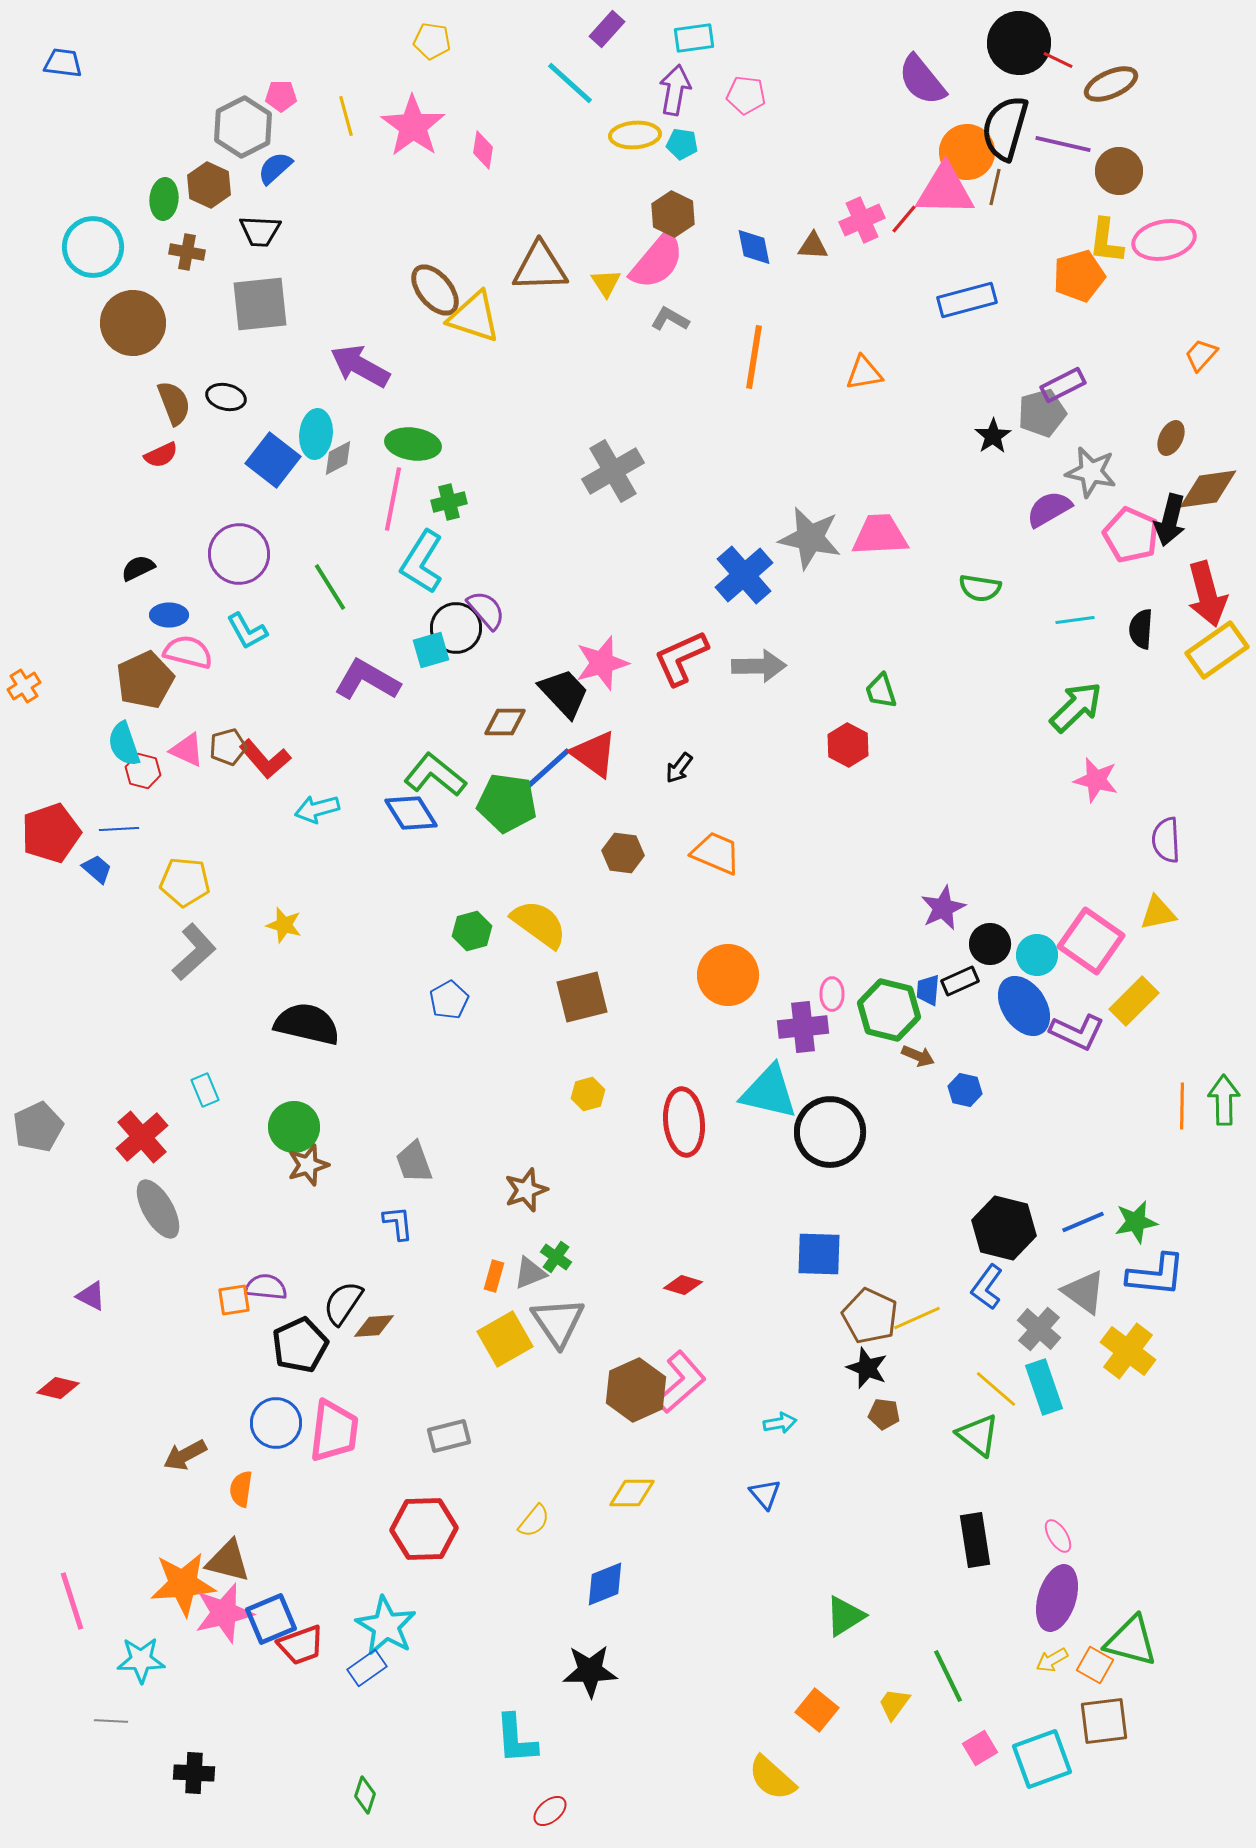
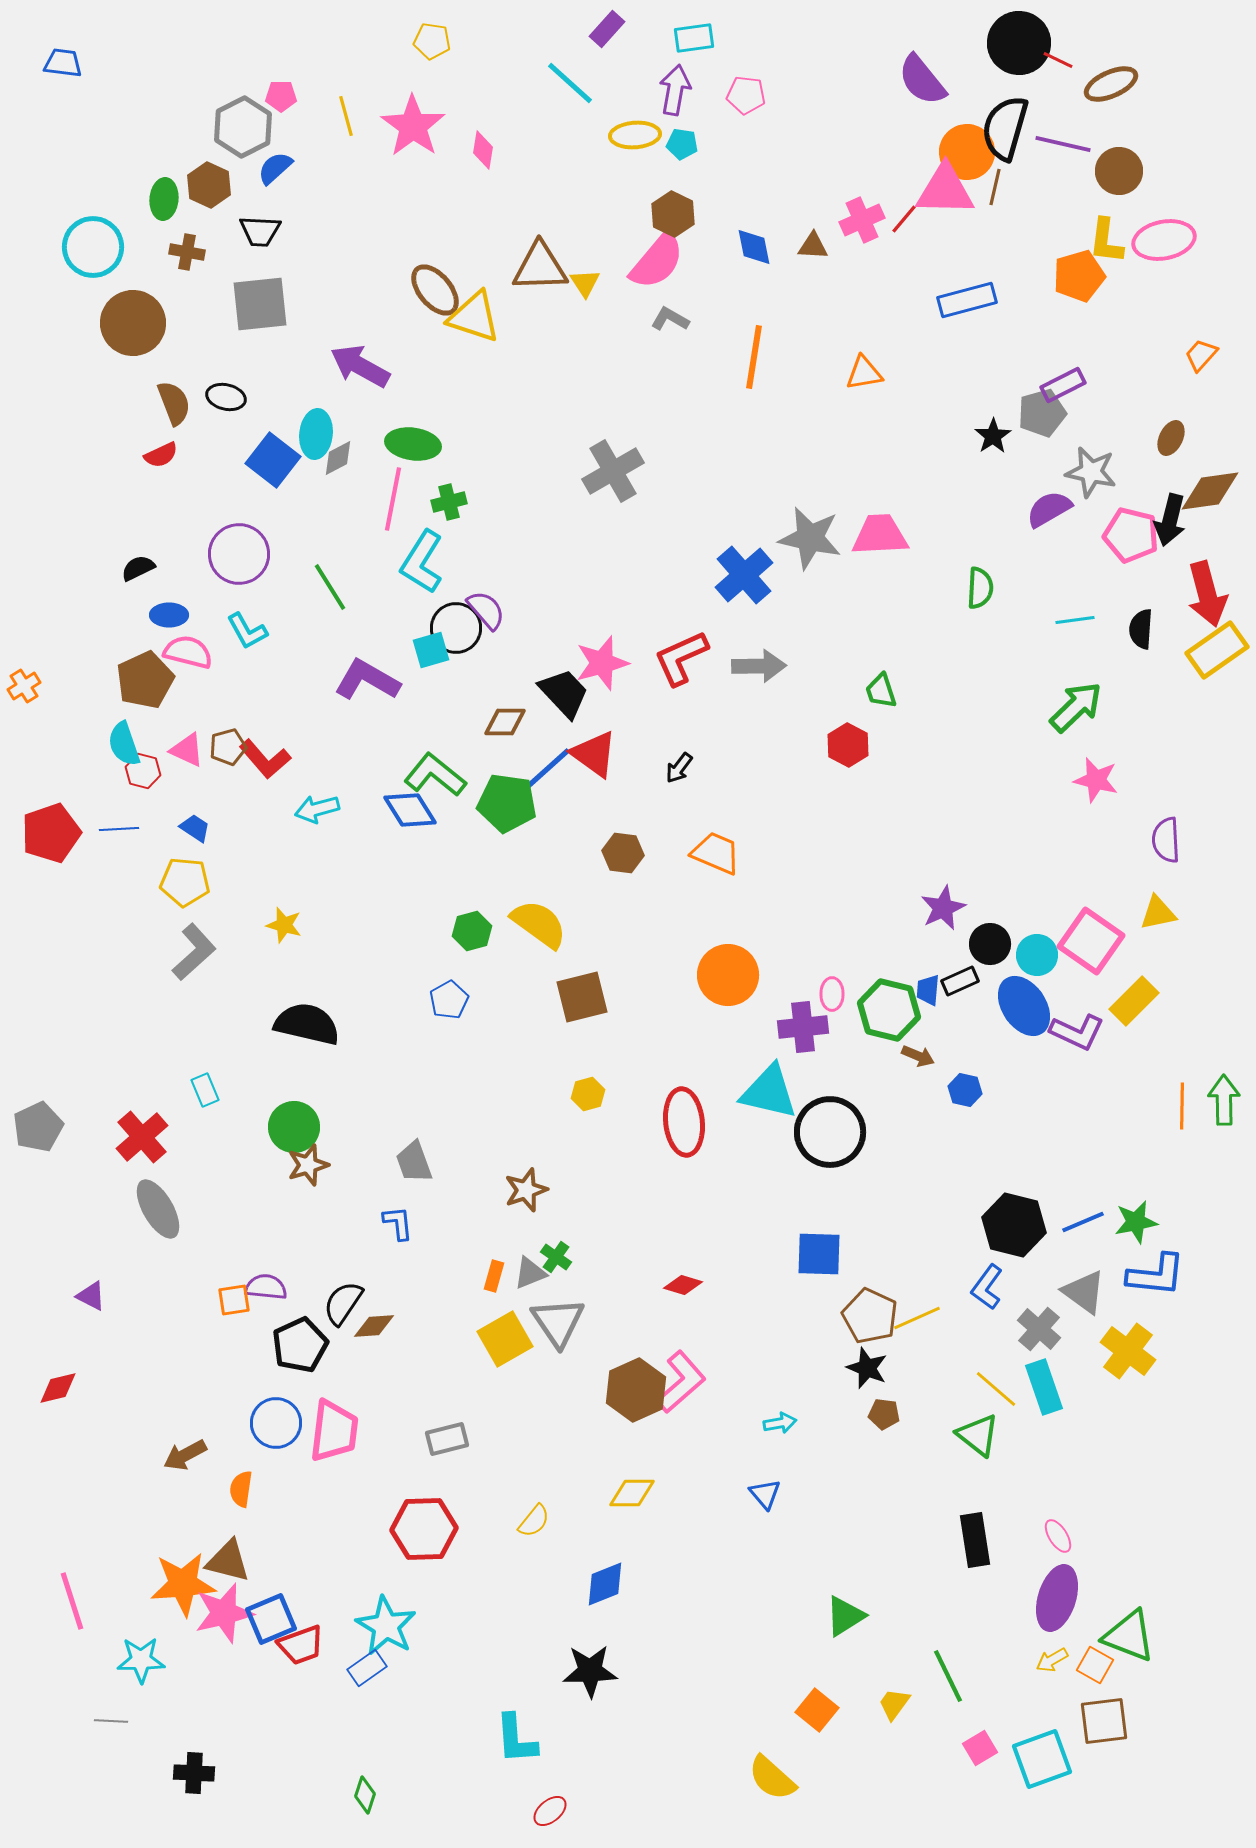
yellow triangle at (606, 283): moved 21 px left
brown diamond at (1208, 489): moved 2 px right, 2 px down
pink pentagon at (1131, 535): rotated 10 degrees counterclockwise
green semicircle at (980, 588): rotated 96 degrees counterclockwise
blue diamond at (411, 813): moved 1 px left, 3 px up
blue trapezoid at (97, 869): moved 98 px right, 41 px up; rotated 8 degrees counterclockwise
black hexagon at (1004, 1228): moved 10 px right, 3 px up
red diamond at (58, 1388): rotated 27 degrees counterclockwise
gray rectangle at (449, 1436): moved 2 px left, 3 px down
green triangle at (1131, 1641): moved 2 px left, 5 px up; rotated 6 degrees clockwise
